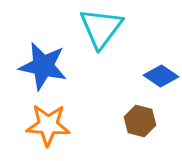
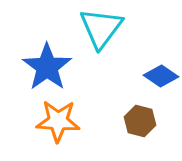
blue star: moved 4 px right, 1 px down; rotated 24 degrees clockwise
orange star: moved 10 px right, 4 px up
